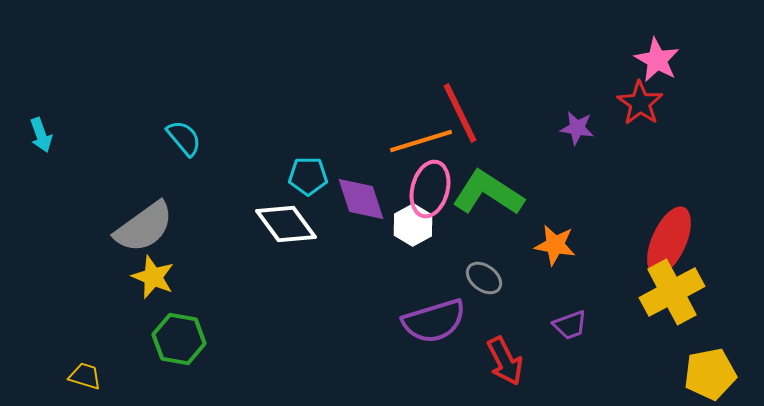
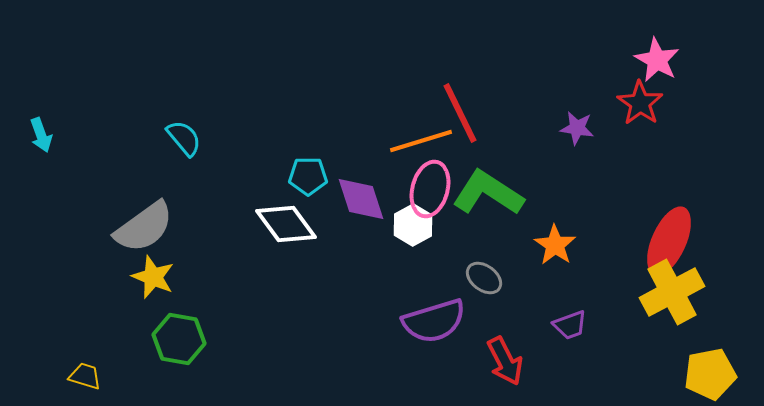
orange star: rotated 24 degrees clockwise
